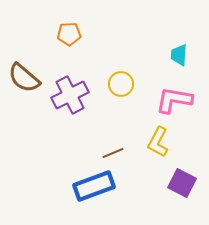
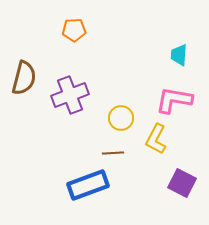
orange pentagon: moved 5 px right, 4 px up
brown semicircle: rotated 116 degrees counterclockwise
yellow circle: moved 34 px down
purple cross: rotated 6 degrees clockwise
yellow L-shape: moved 2 px left, 3 px up
brown line: rotated 20 degrees clockwise
blue rectangle: moved 6 px left, 1 px up
